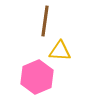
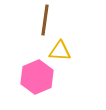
brown line: moved 1 px up
